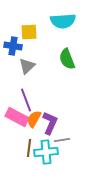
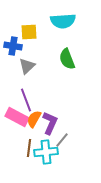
gray line: rotated 42 degrees counterclockwise
